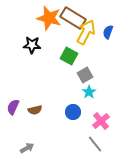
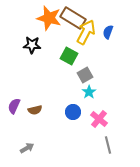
purple semicircle: moved 1 px right, 1 px up
pink cross: moved 2 px left, 2 px up; rotated 12 degrees counterclockwise
gray line: moved 13 px right, 1 px down; rotated 24 degrees clockwise
